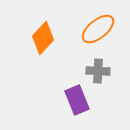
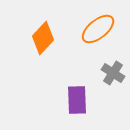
gray cross: moved 15 px right, 2 px down; rotated 30 degrees clockwise
purple rectangle: rotated 20 degrees clockwise
